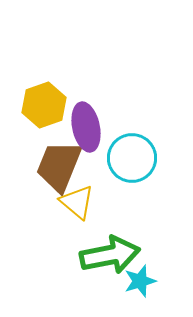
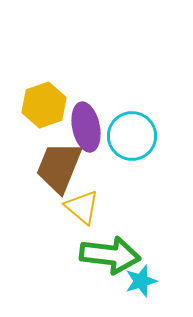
cyan circle: moved 22 px up
brown trapezoid: moved 1 px down
yellow triangle: moved 5 px right, 5 px down
green arrow: rotated 18 degrees clockwise
cyan star: moved 1 px right
